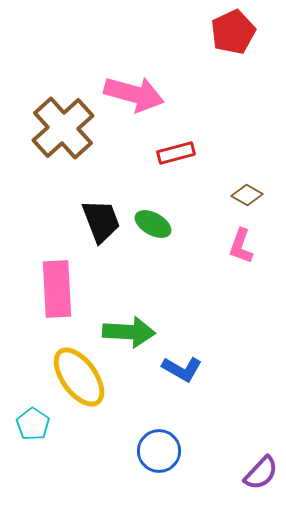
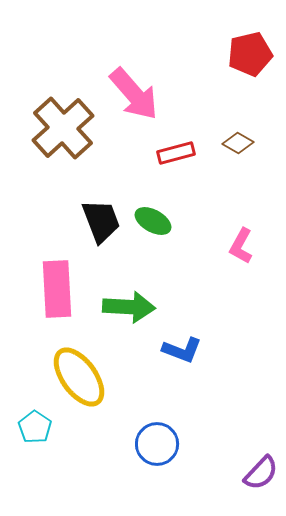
red pentagon: moved 17 px right, 22 px down; rotated 12 degrees clockwise
pink arrow: rotated 34 degrees clockwise
brown diamond: moved 9 px left, 52 px up
green ellipse: moved 3 px up
pink L-shape: rotated 9 degrees clockwise
green arrow: moved 25 px up
blue L-shape: moved 19 px up; rotated 9 degrees counterclockwise
cyan pentagon: moved 2 px right, 3 px down
blue circle: moved 2 px left, 7 px up
